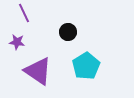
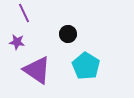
black circle: moved 2 px down
cyan pentagon: rotated 8 degrees counterclockwise
purple triangle: moved 1 px left, 1 px up
